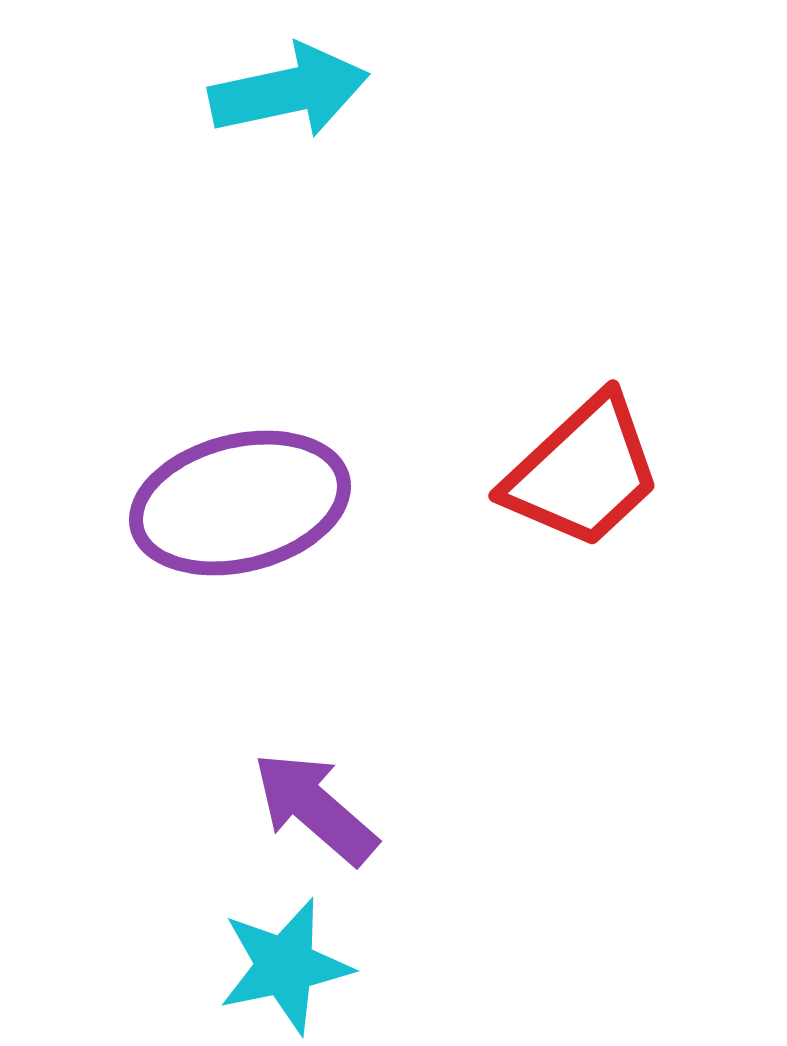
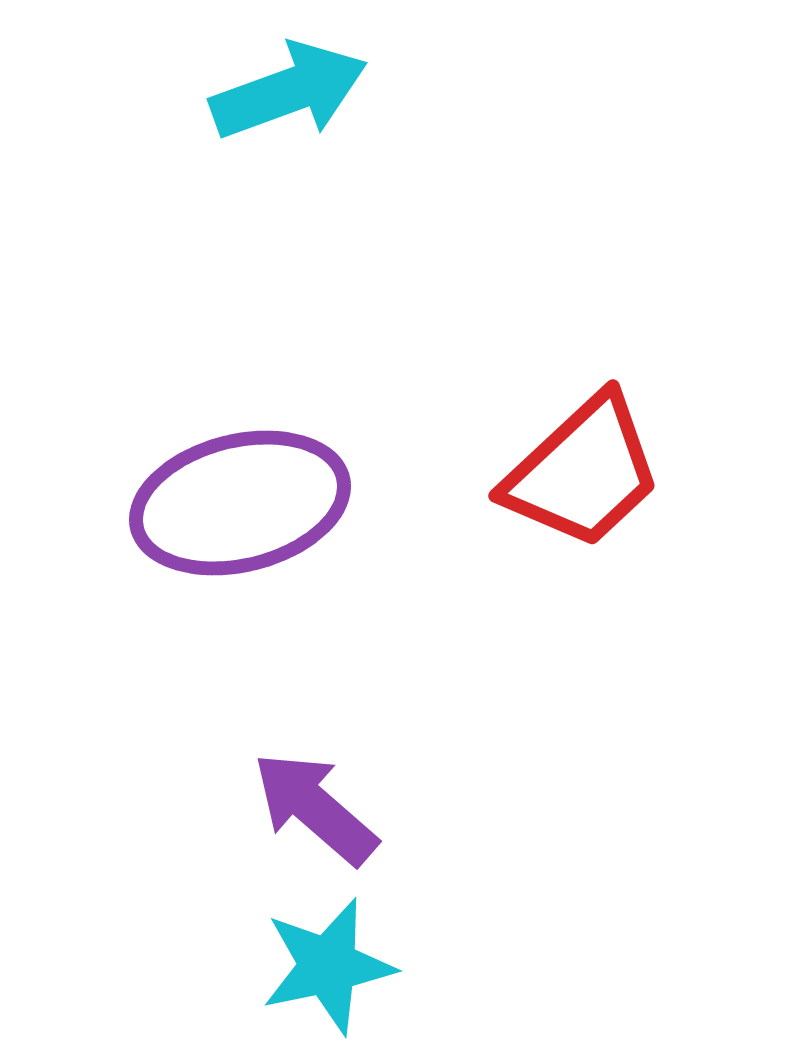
cyan arrow: rotated 8 degrees counterclockwise
cyan star: moved 43 px right
